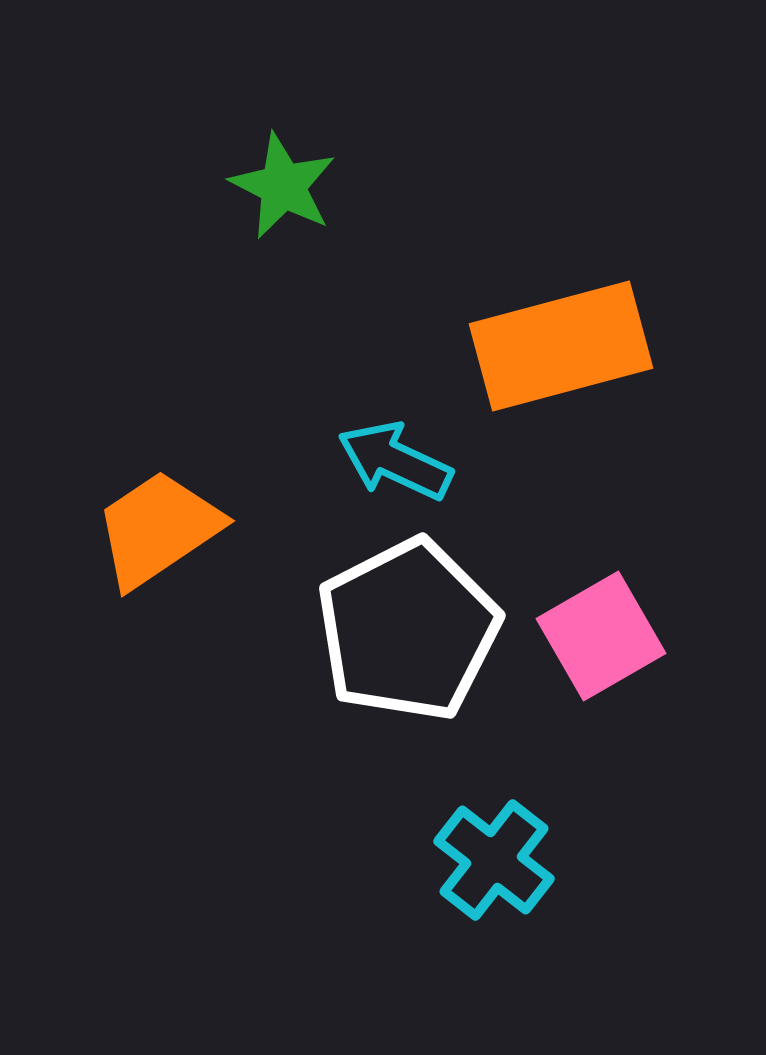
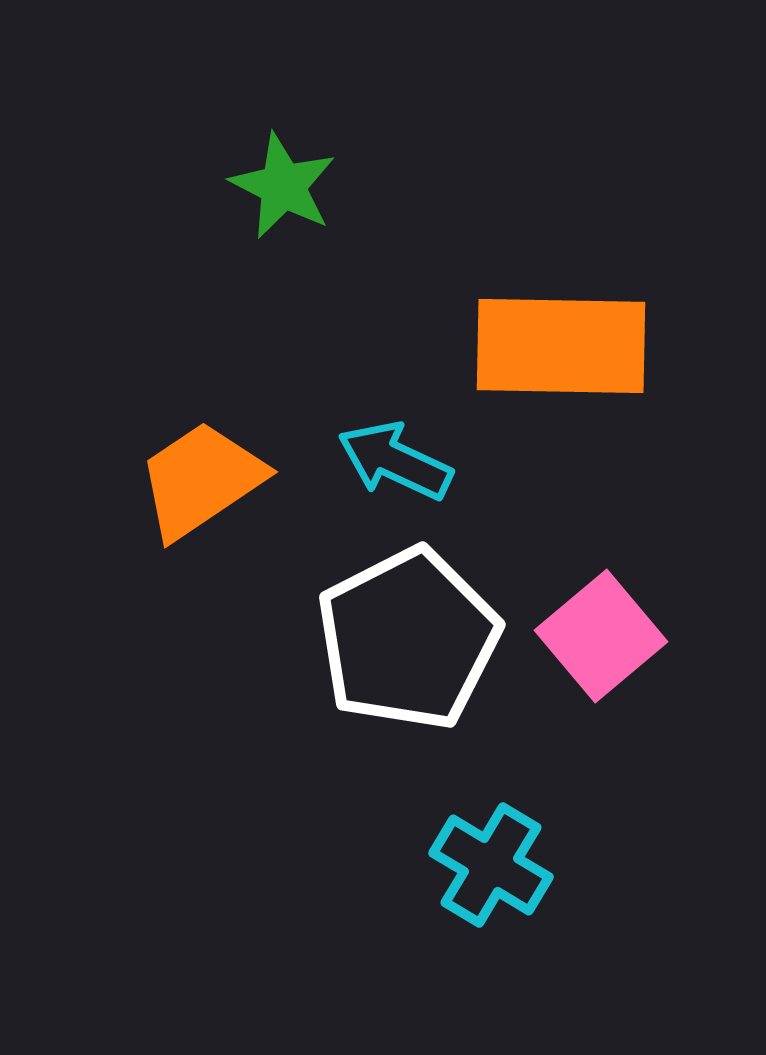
orange rectangle: rotated 16 degrees clockwise
orange trapezoid: moved 43 px right, 49 px up
white pentagon: moved 9 px down
pink square: rotated 10 degrees counterclockwise
cyan cross: moved 3 px left, 5 px down; rotated 7 degrees counterclockwise
